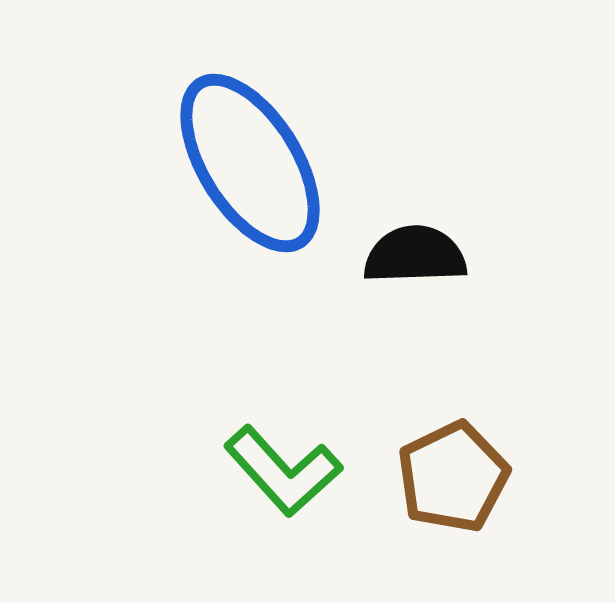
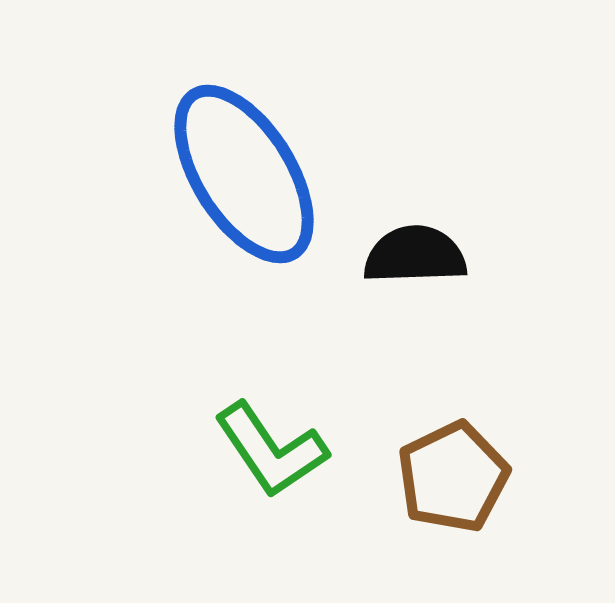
blue ellipse: moved 6 px left, 11 px down
green L-shape: moved 12 px left, 21 px up; rotated 8 degrees clockwise
